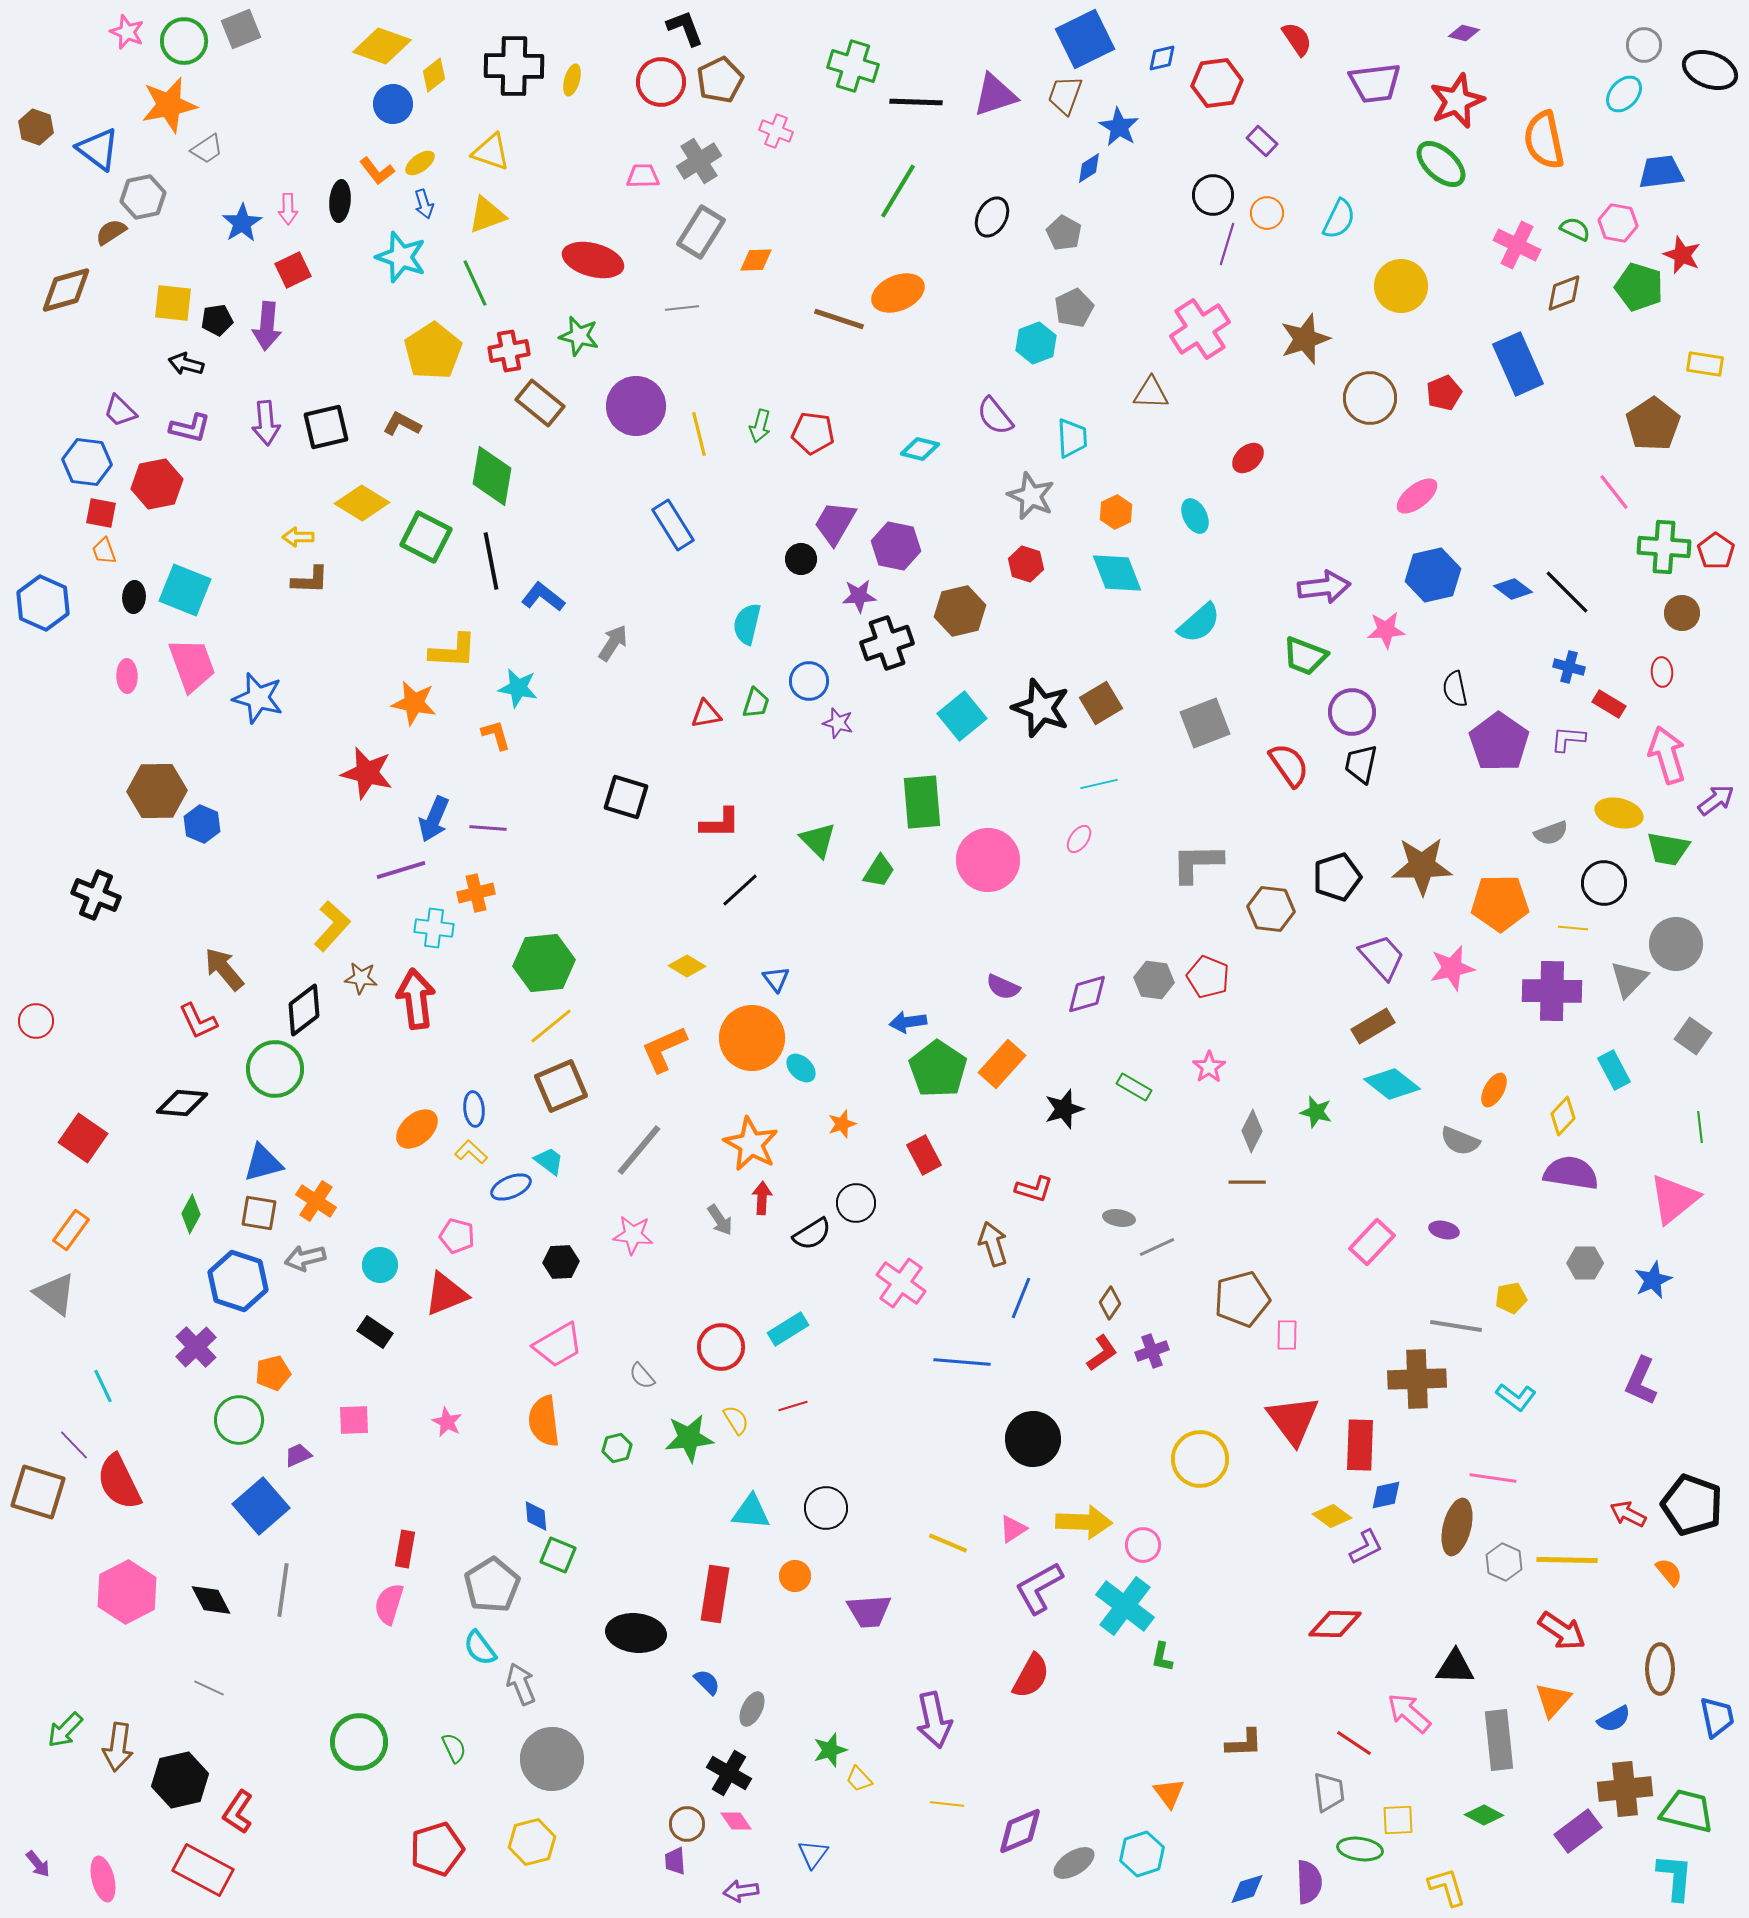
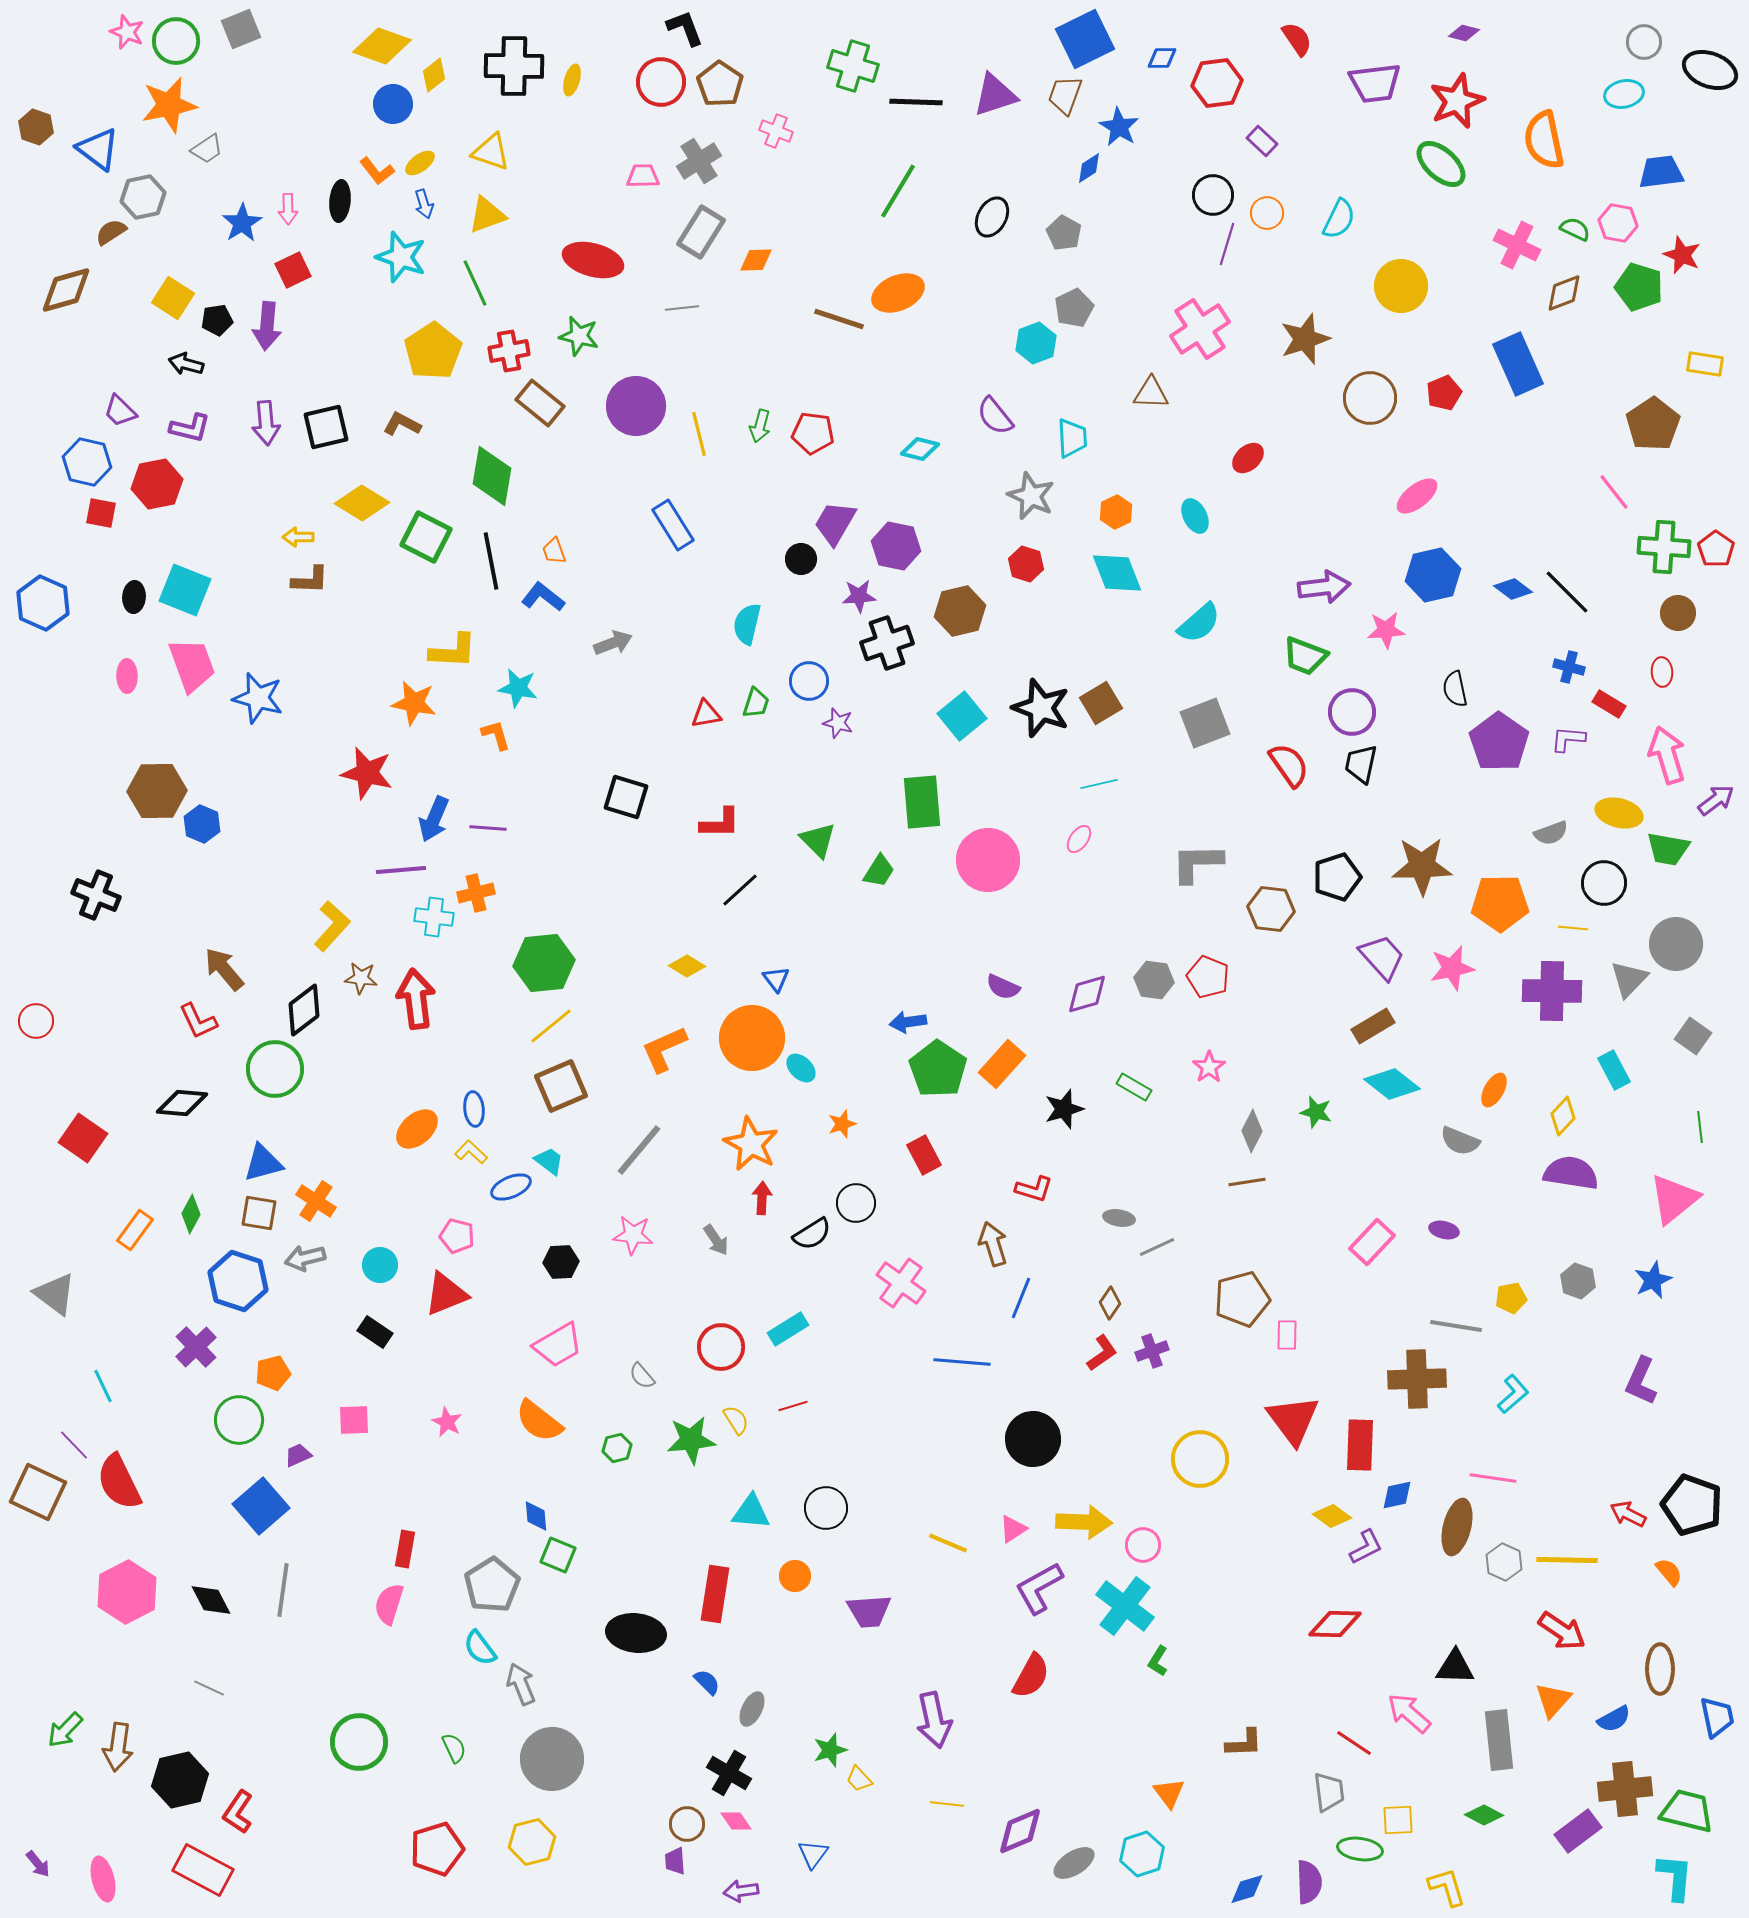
green circle at (184, 41): moved 8 px left
gray circle at (1644, 45): moved 3 px up
blue diamond at (1162, 58): rotated 12 degrees clockwise
brown pentagon at (720, 80): moved 4 px down; rotated 12 degrees counterclockwise
cyan ellipse at (1624, 94): rotated 36 degrees clockwise
yellow square at (173, 303): moved 5 px up; rotated 27 degrees clockwise
blue hexagon at (87, 462): rotated 6 degrees clockwise
orange trapezoid at (104, 551): moved 450 px right
red pentagon at (1716, 551): moved 2 px up
brown circle at (1682, 613): moved 4 px left
gray arrow at (613, 643): rotated 36 degrees clockwise
purple line at (401, 870): rotated 12 degrees clockwise
cyan cross at (434, 928): moved 11 px up
brown line at (1247, 1182): rotated 9 degrees counterclockwise
gray arrow at (720, 1220): moved 4 px left, 20 px down
orange rectangle at (71, 1230): moved 64 px right
gray hexagon at (1585, 1263): moved 7 px left, 18 px down; rotated 20 degrees clockwise
cyan L-shape at (1516, 1397): moved 3 px left, 3 px up; rotated 78 degrees counterclockwise
orange semicircle at (544, 1421): moved 5 px left; rotated 45 degrees counterclockwise
green star at (689, 1438): moved 2 px right, 2 px down
brown square at (38, 1492): rotated 8 degrees clockwise
blue diamond at (1386, 1495): moved 11 px right
green L-shape at (1162, 1657): moved 4 px left, 4 px down; rotated 20 degrees clockwise
